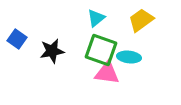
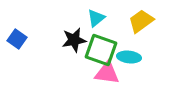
yellow trapezoid: moved 1 px down
black star: moved 22 px right, 11 px up
